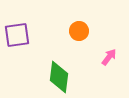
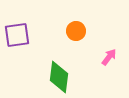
orange circle: moved 3 px left
